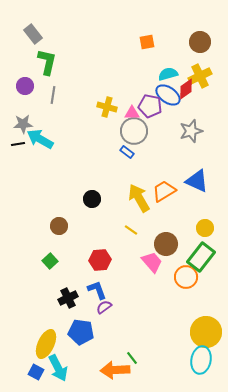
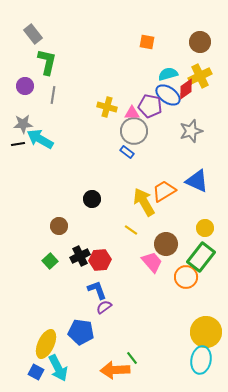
orange square at (147, 42): rotated 21 degrees clockwise
yellow arrow at (139, 198): moved 5 px right, 4 px down
black cross at (68, 298): moved 12 px right, 42 px up
